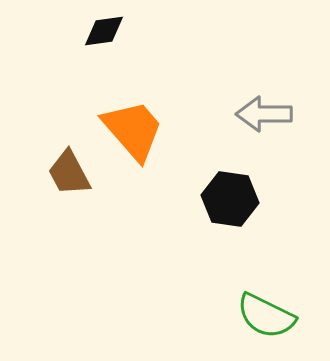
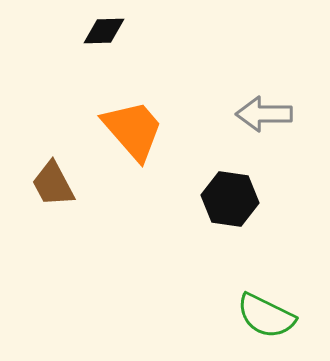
black diamond: rotated 6 degrees clockwise
brown trapezoid: moved 16 px left, 11 px down
